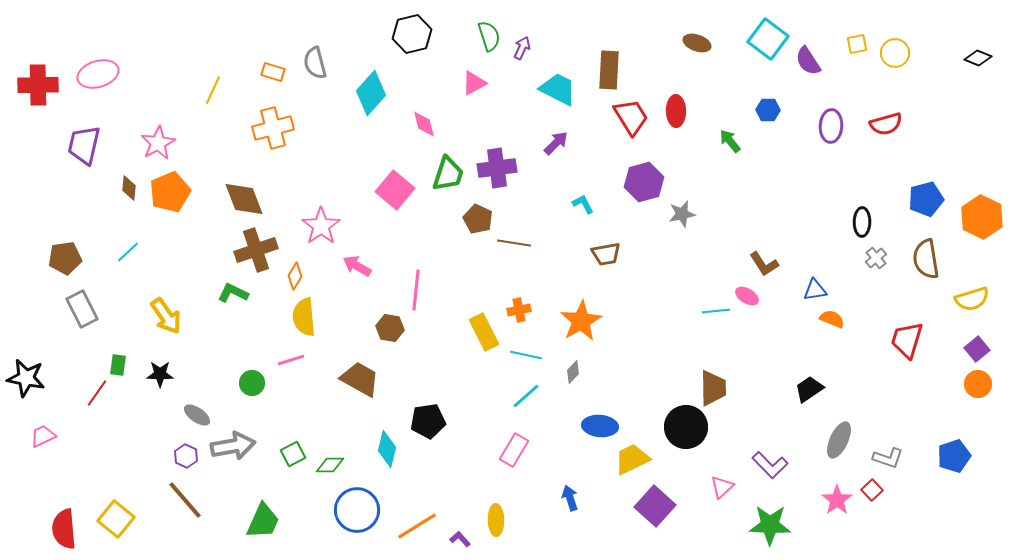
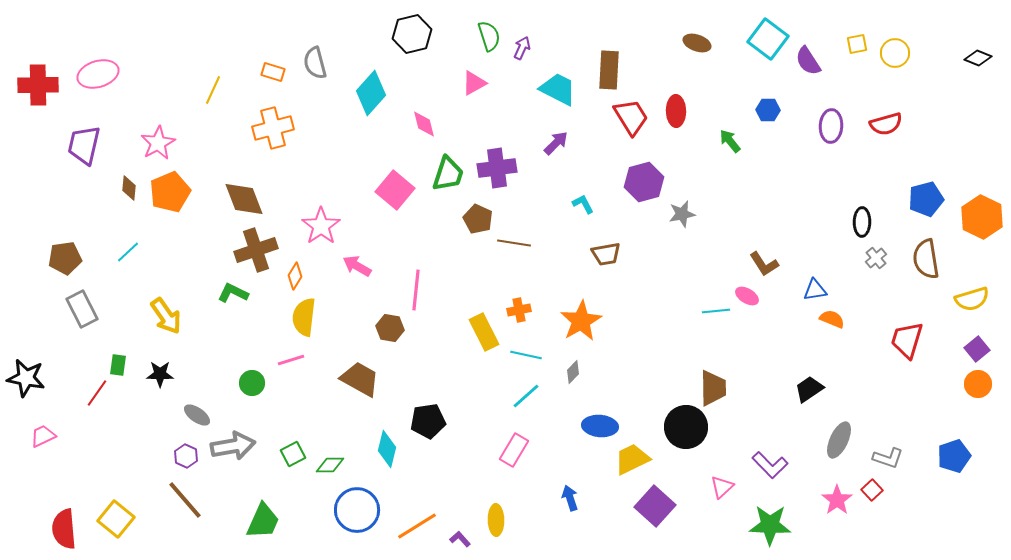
yellow semicircle at (304, 317): rotated 12 degrees clockwise
